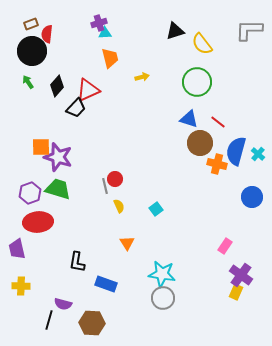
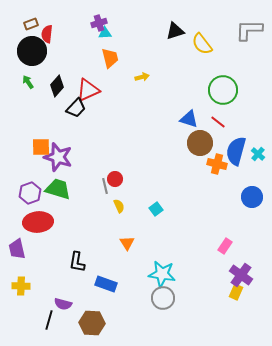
green circle at (197, 82): moved 26 px right, 8 px down
